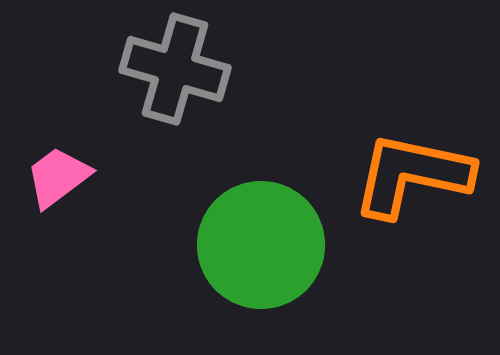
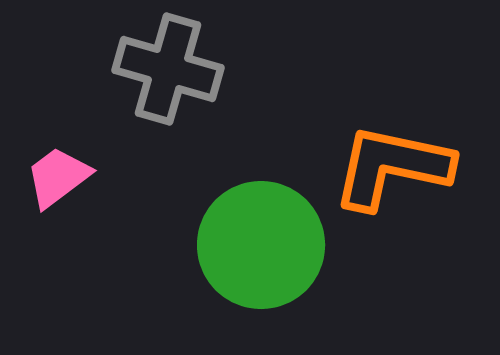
gray cross: moved 7 px left
orange L-shape: moved 20 px left, 8 px up
